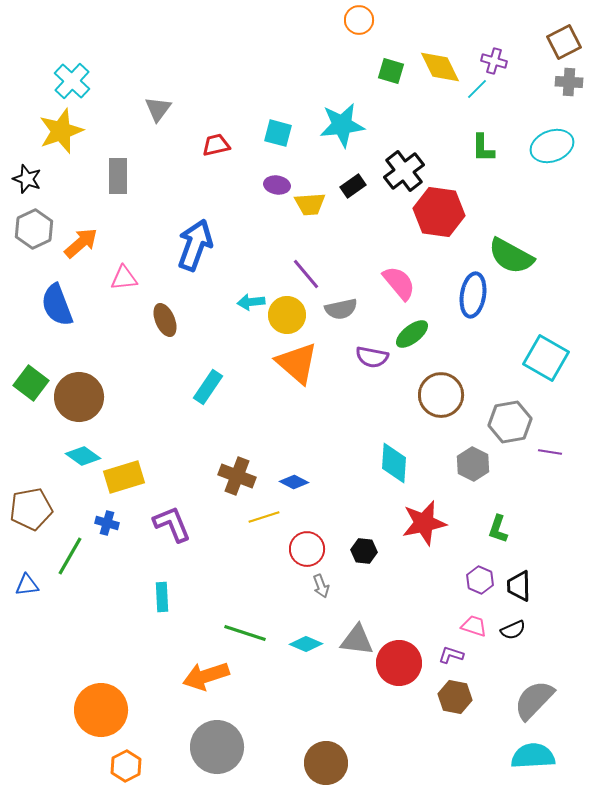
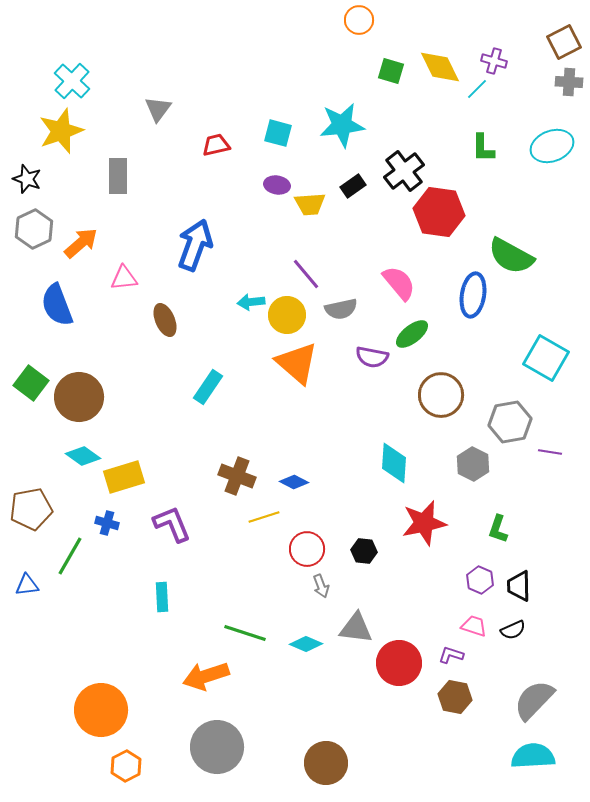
gray triangle at (357, 640): moved 1 px left, 12 px up
